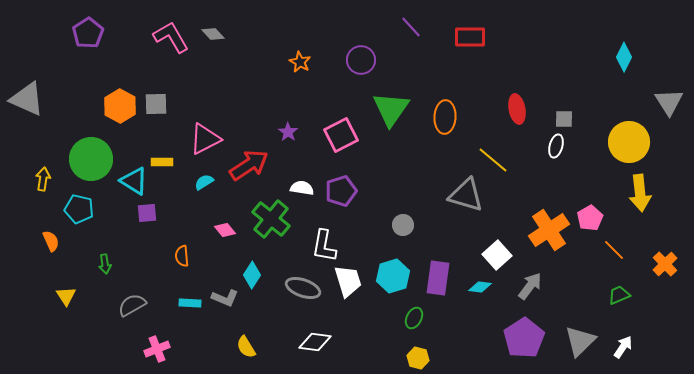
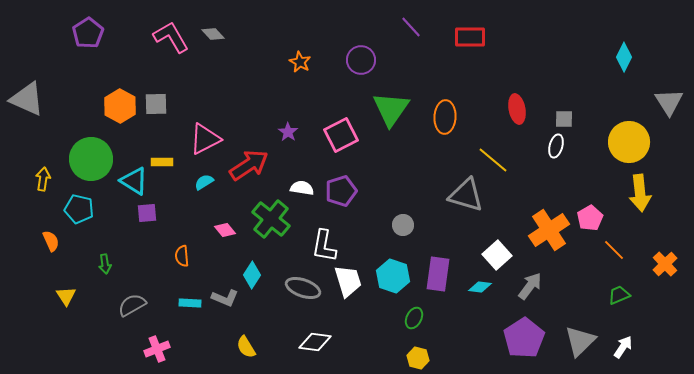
cyan hexagon at (393, 276): rotated 24 degrees counterclockwise
purple rectangle at (438, 278): moved 4 px up
